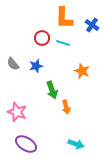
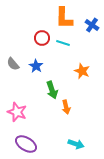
blue star: rotated 24 degrees counterclockwise
